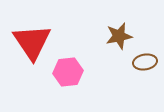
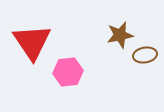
brown star: moved 1 px right, 1 px up
brown ellipse: moved 7 px up
